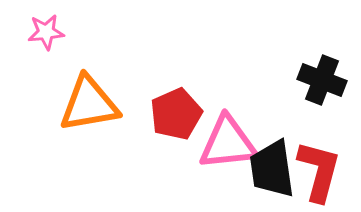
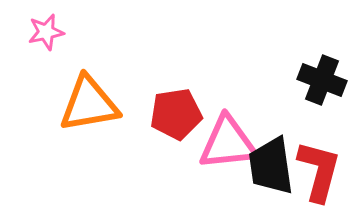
pink star: rotated 6 degrees counterclockwise
red pentagon: rotated 15 degrees clockwise
black trapezoid: moved 1 px left, 3 px up
